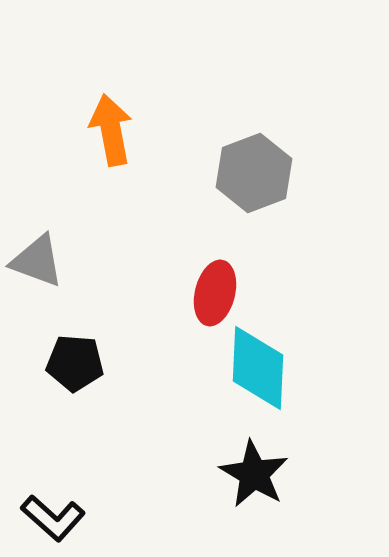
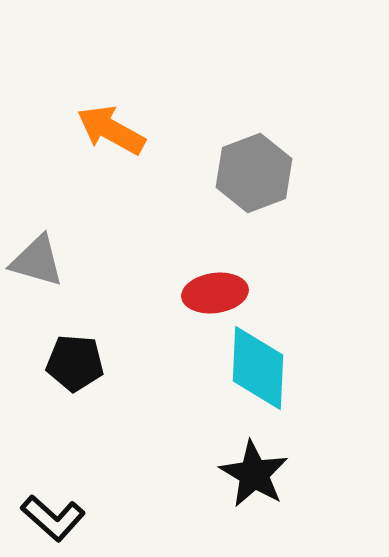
orange arrow: rotated 50 degrees counterclockwise
gray triangle: rotated 4 degrees counterclockwise
red ellipse: rotated 68 degrees clockwise
